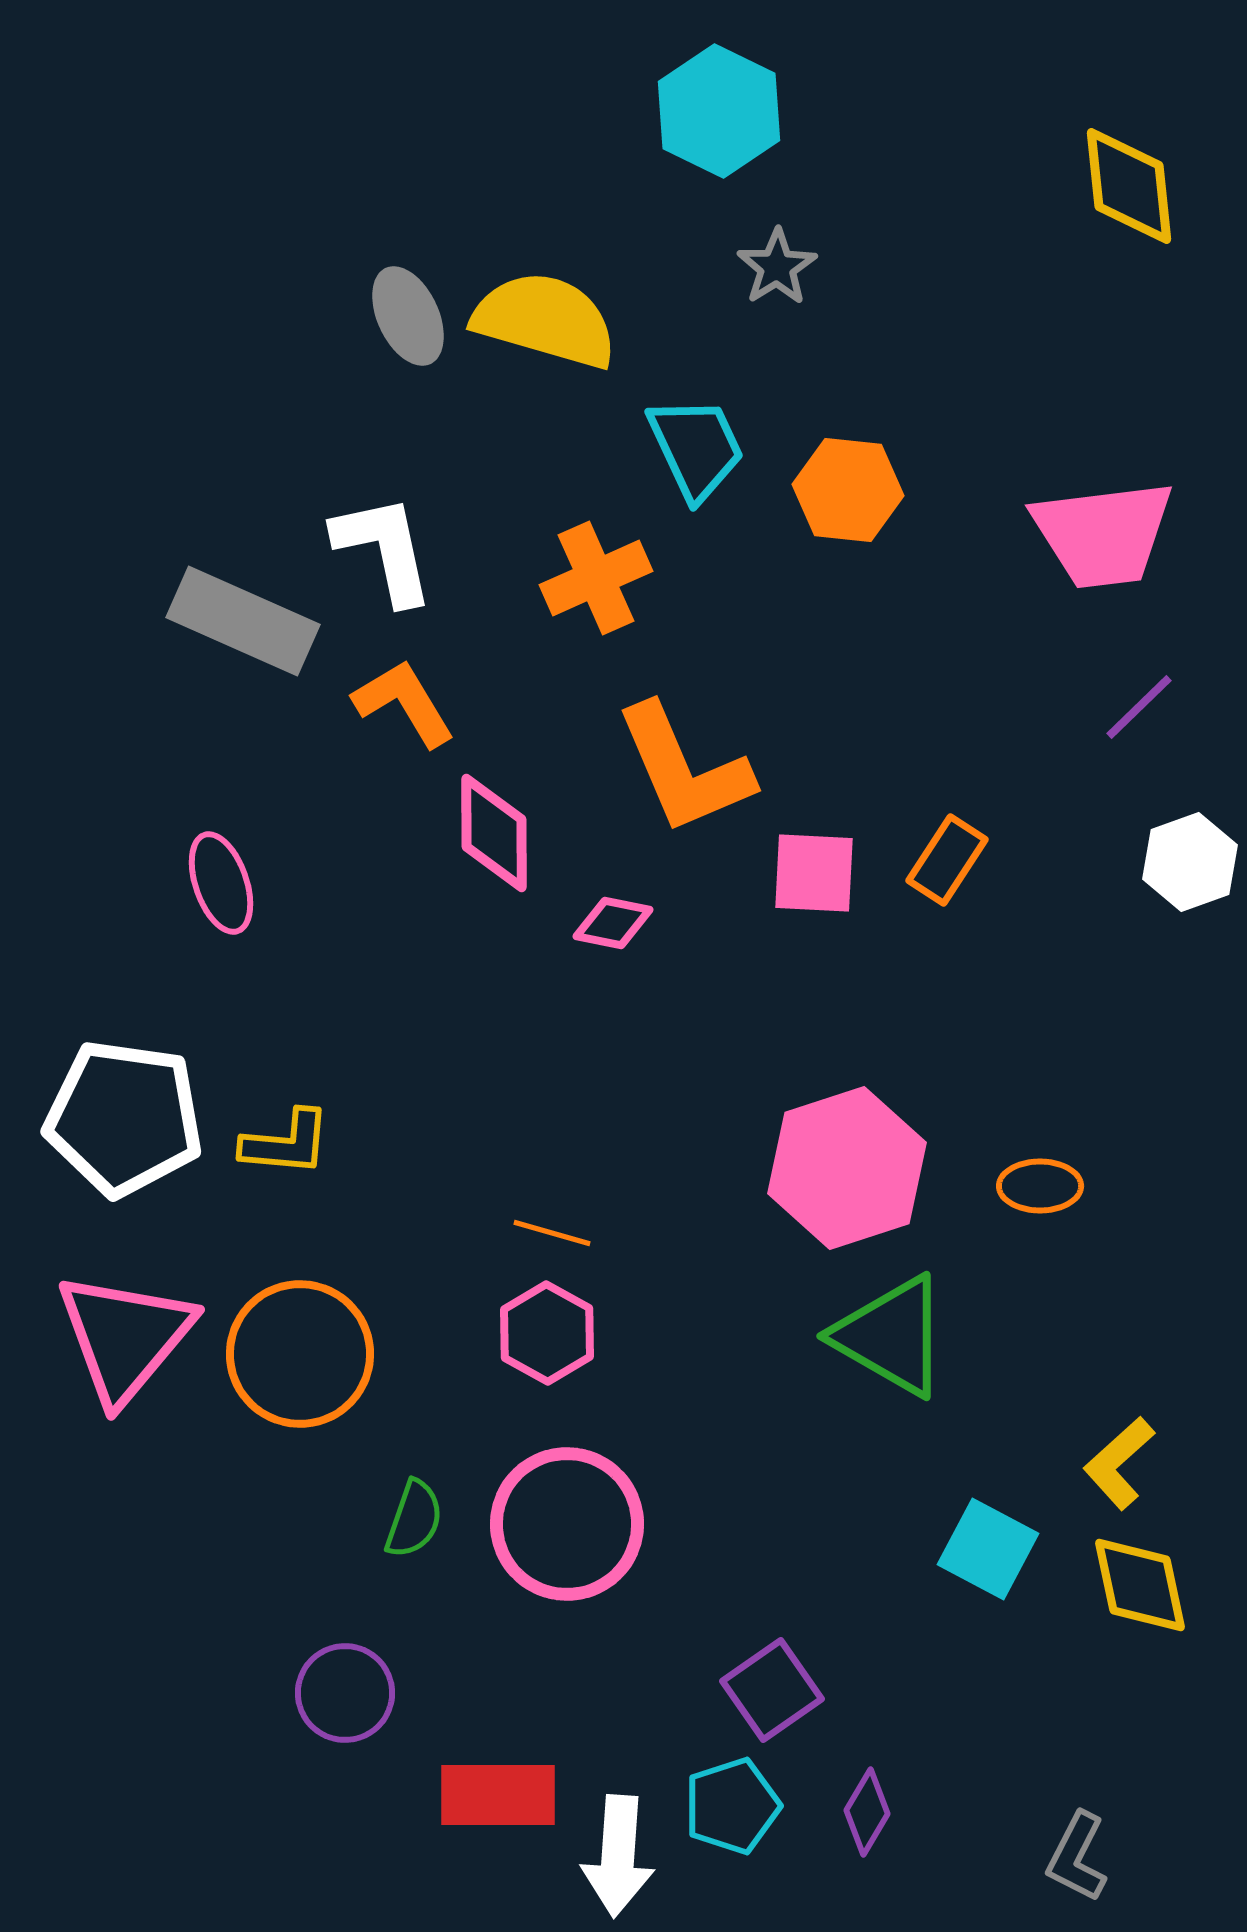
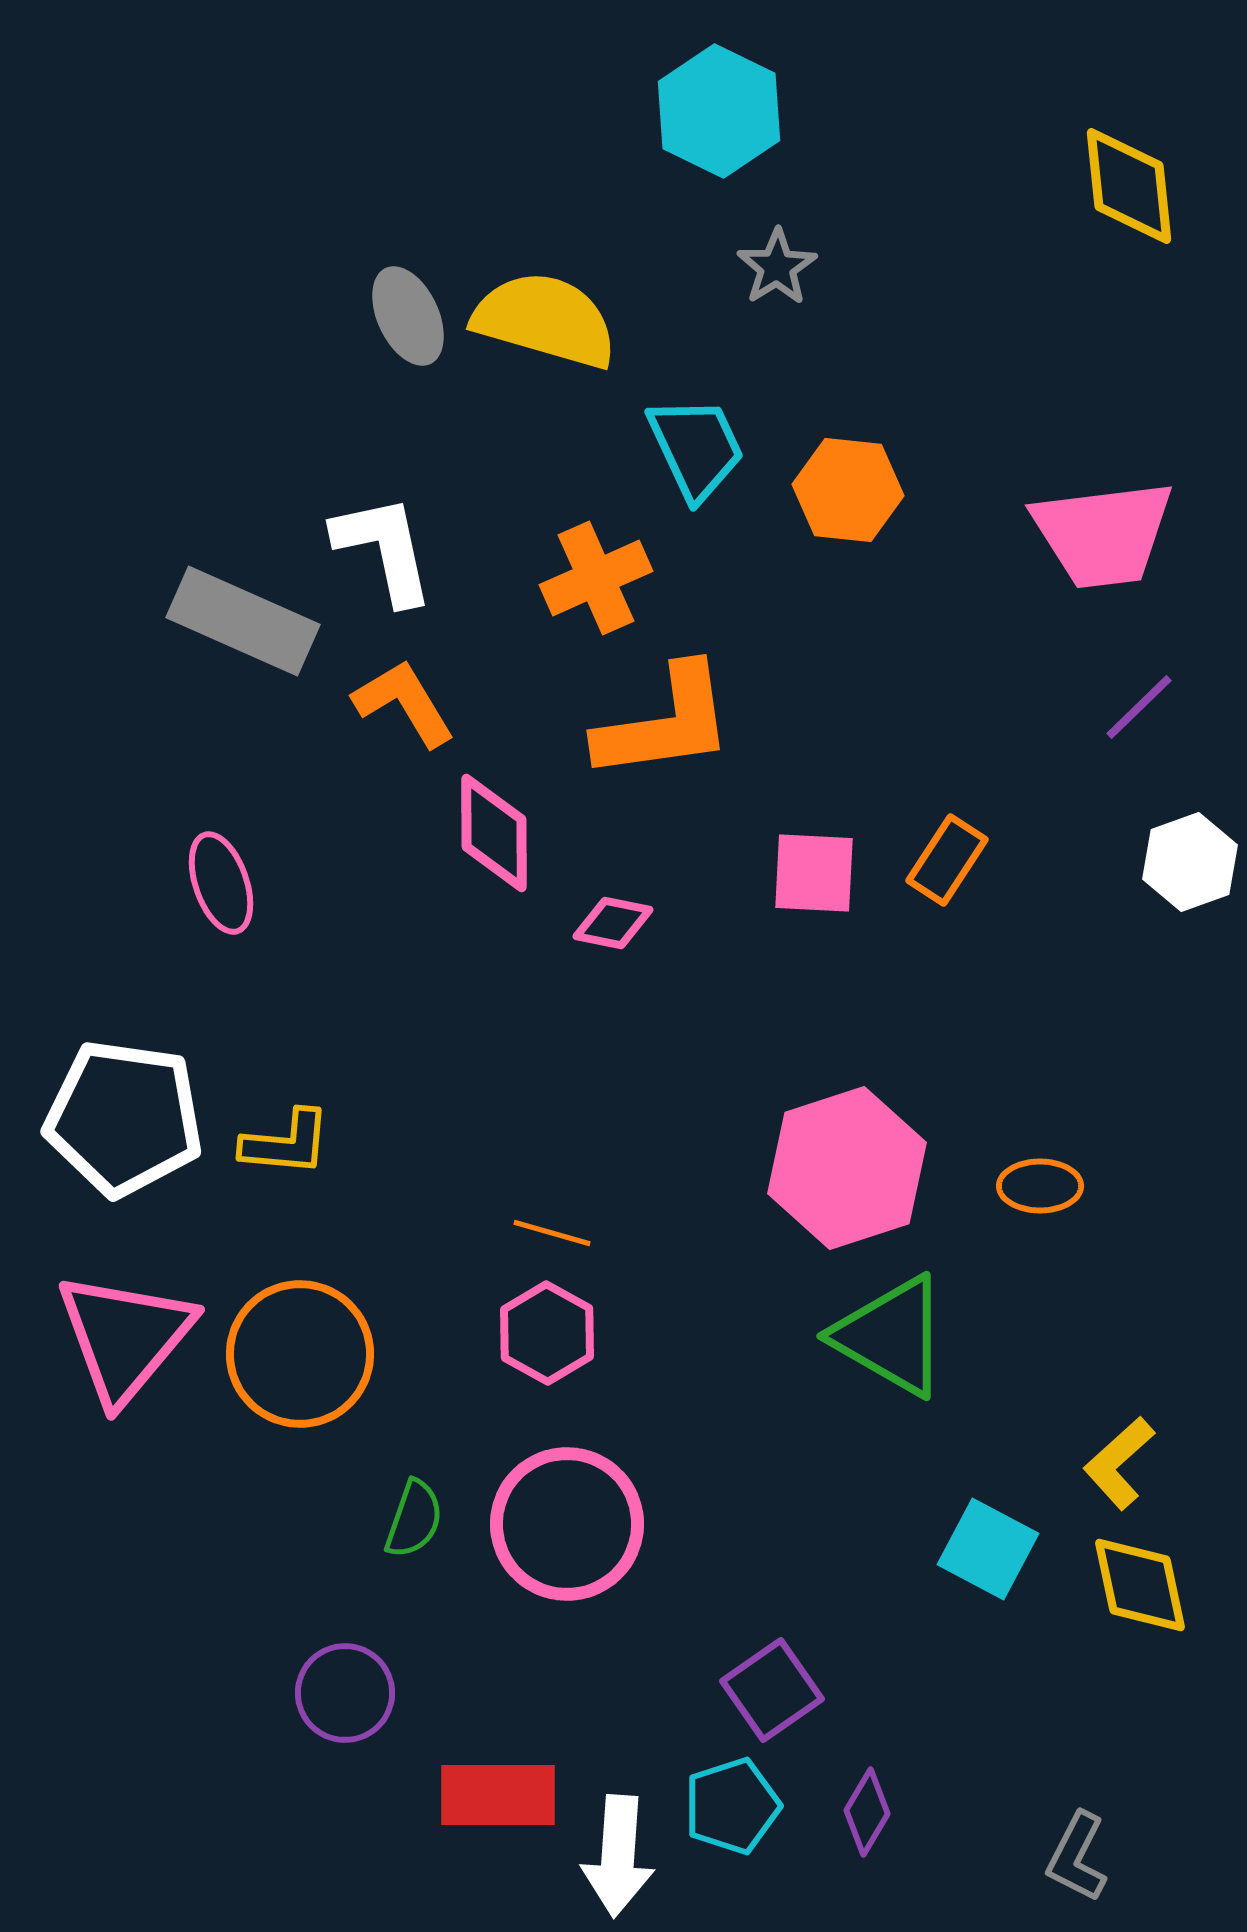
orange L-shape at (684, 769): moved 19 px left, 46 px up; rotated 75 degrees counterclockwise
